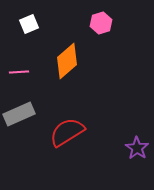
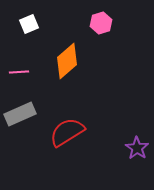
gray rectangle: moved 1 px right
